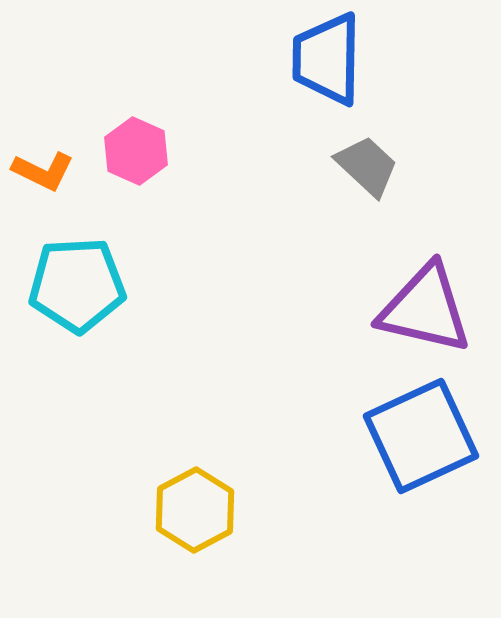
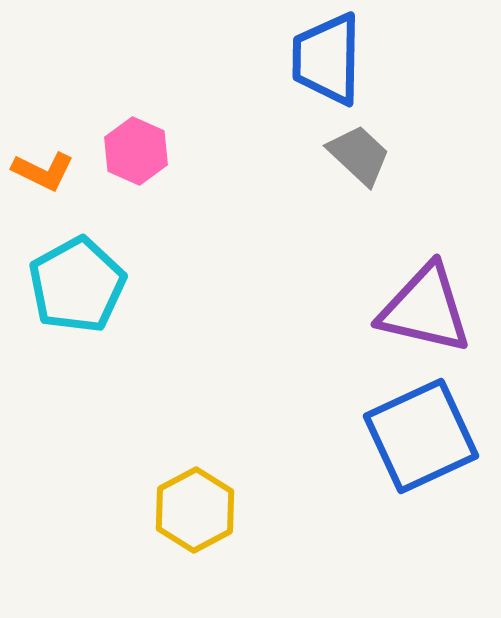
gray trapezoid: moved 8 px left, 11 px up
cyan pentagon: rotated 26 degrees counterclockwise
